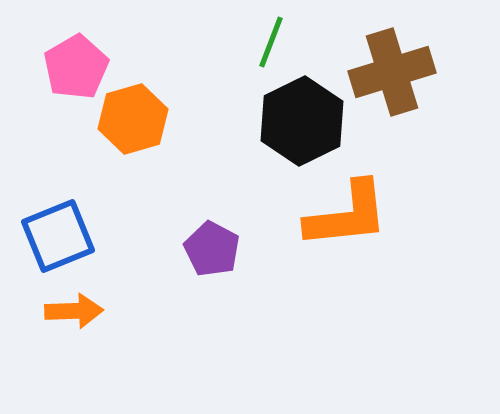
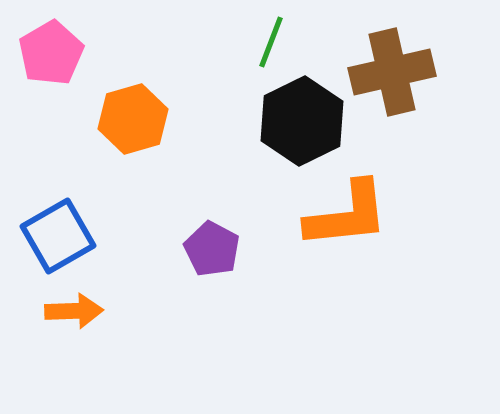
pink pentagon: moved 25 px left, 14 px up
brown cross: rotated 4 degrees clockwise
blue square: rotated 8 degrees counterclockwise
